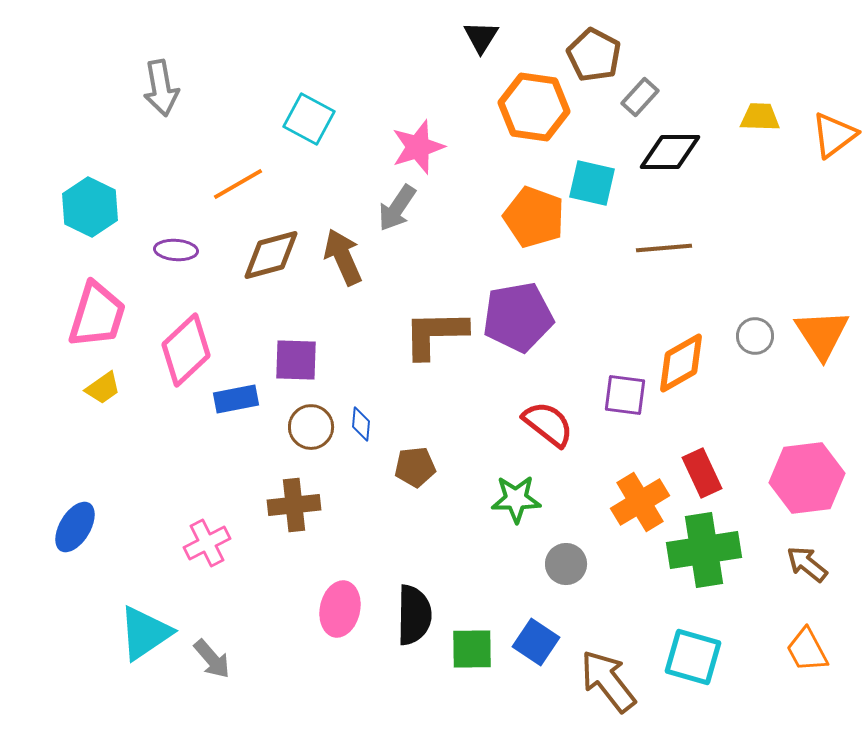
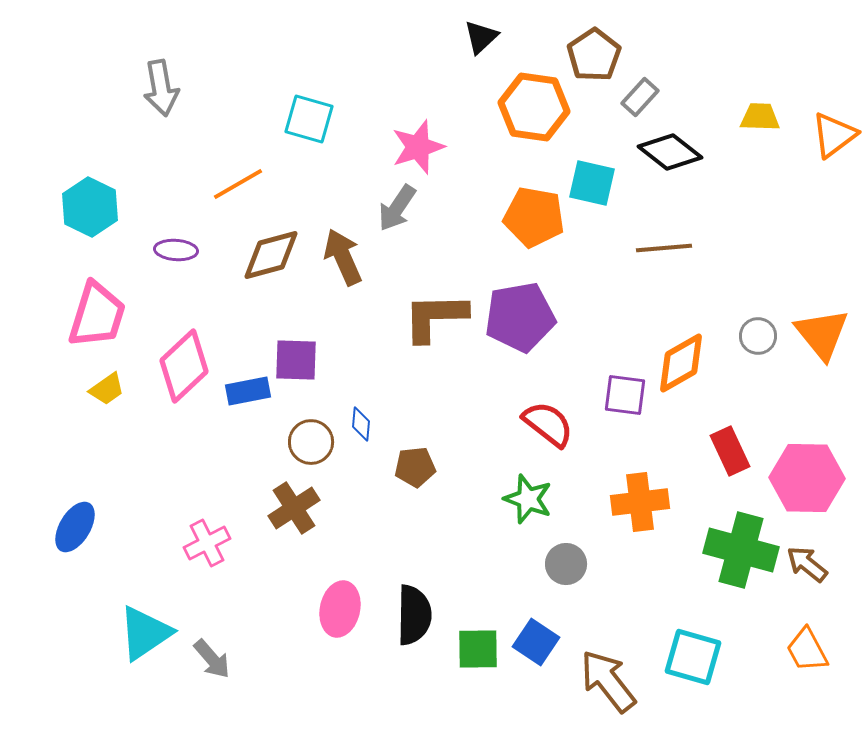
black triangle at (481, 37): rotated 15 degrees clockwise
brown pentagon at (594, 55): rotated 10 degrees clockwise
cyan square at (309, 119): rotated 12 degrees counterclockwise
black diamond at (670, 152): rotated 38 degrees clockwise
orange pentagon at (534, 217): rotated 10 degrees counterclockwise
purple pentagon at (518, 317): moved 2 px right
brown L-shape at (435, 334): moved 17 px up
orange triangle at (822, 334): rotated 6 degrees counterclockwise
gray circle at (755, 336): moved 3 px right
pink diamond at (186, 350): moved 2 px left, 16 px down
yellow trapezoid at (103, 388): moved 4 px right, 1 px down
blue rectangle at (236, 399): moved 12 px right, 8 px up
brown circle at (311, 427): moved 15 px down
red rectangle at (702, 473): moved 28 px right, 22 px up
pink hexagon at (807, 478): rotated 8 degrees clockwise
green star at (516, 499): moved 12 px right; rotated 21 degrees clockwise
orange cross at (640, 502): rotated 24 degrees clockwise
brown cross at (294, 505): moved 3 px down; rotated 27 degrees counterclockwise
green cross at (704, 550): moved 37 px right; rotated 24 degrees clockwise
green square at (472, 649): moved 6 px right
